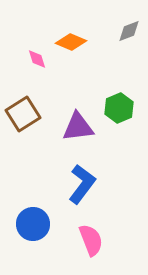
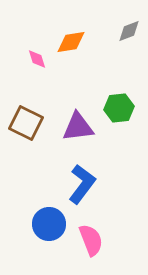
orange diamond: rotated 32 degrees counterclockwise
green hexagon: rotated 16 degrees clockwise
brown square: moved 3 px right, 9 px down; rotated 32 degrees counterclockwise
blue circle: moved 16 px right
